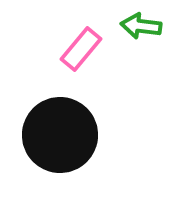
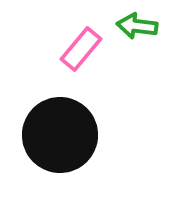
green arrow: moved 4 px left
